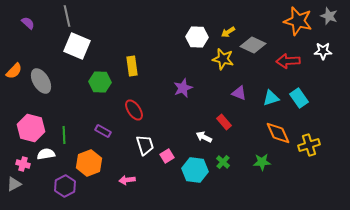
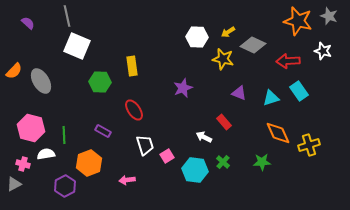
white star: rotated 18 degrees clockwise
cyan rectangle: moved 7 px up
